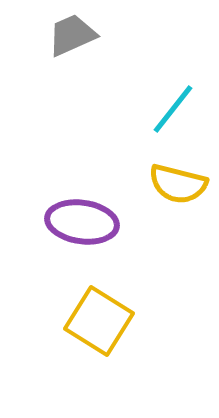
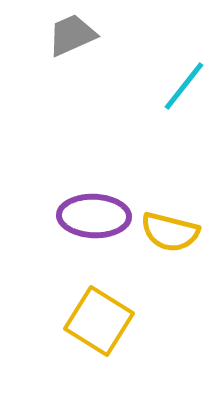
cyan line: moved 11 px right, 23 px up
yellow semicircle: moved 8 px left, 48 px down
purple ellipse: moved 12 px right, 6 px up; rotated 6 degrees counterclockwise
